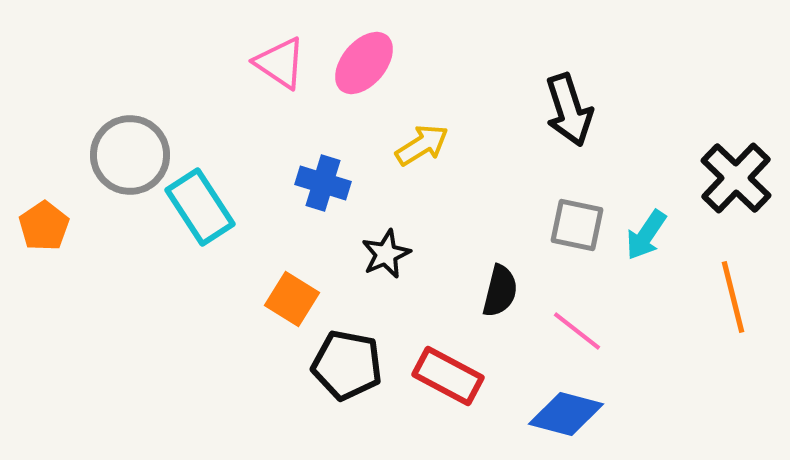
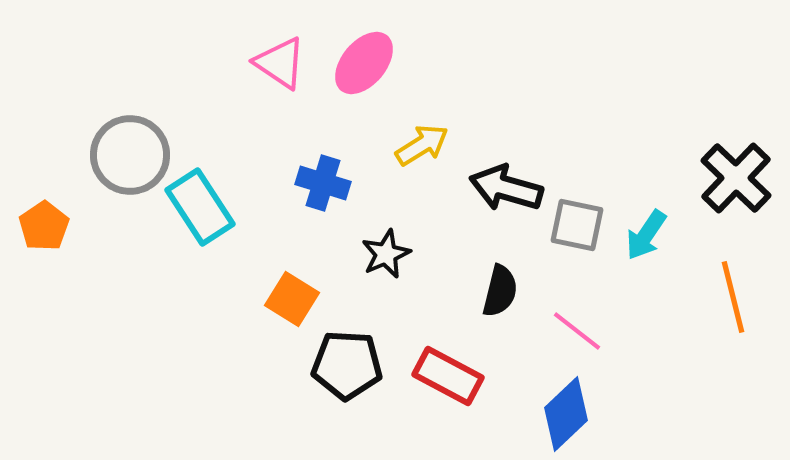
black arrow: moved 63 px left, 78 px down; rotated 124 degrees clockwise
black pentagon: rotated 8 degrees counterclockwise
blue diamond: rotated 58 degrees counterclockwise
